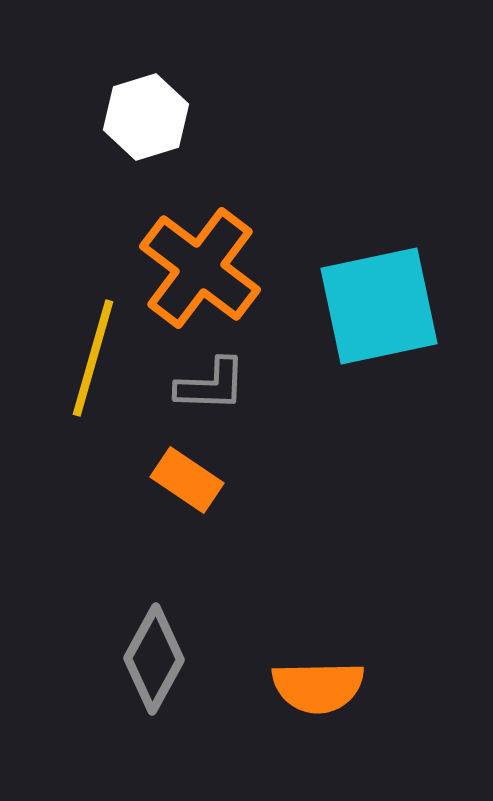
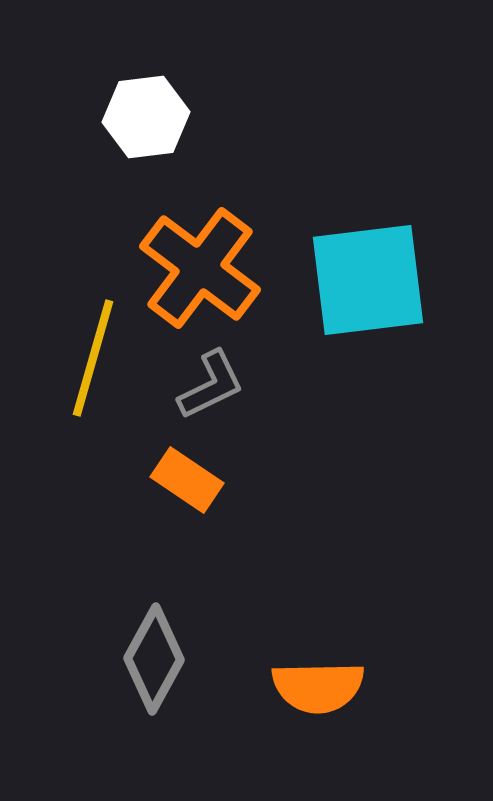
white hexagon: rotated 10 degrees clockwise
cyan square: moved 11 px left, 26 px up; rotated 5 degrees clockwise
gray L-shape: rotated 28 degrees counterclockwise
